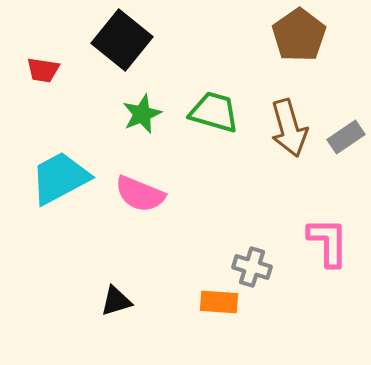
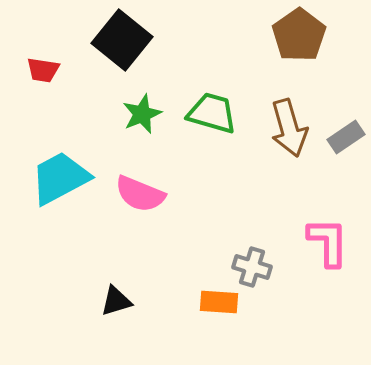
green trapezoid: moved 2 px left, 1 px down
